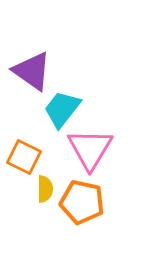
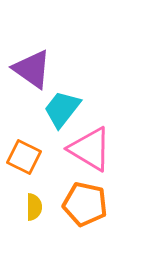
purple triangle: moved 2 px up
pink triangle: rotated 30 degrees counterclockwise
yellow semicircle: moved 11 px left, 18 px down
orange pentagon: moved 3 px right, 2 px down
